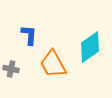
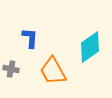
blue L-shape: moved 1 px right, 3 px down
orange trapezoid: moved 7 px down
